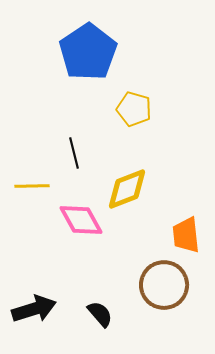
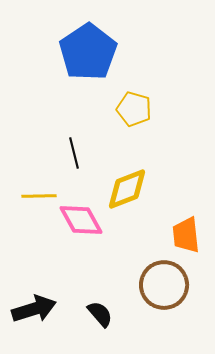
yellow line: moved 7 px right, 10 px down
